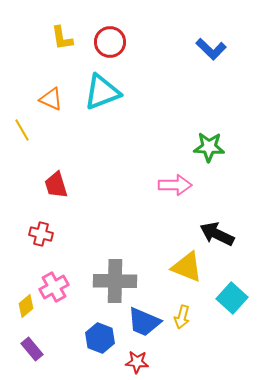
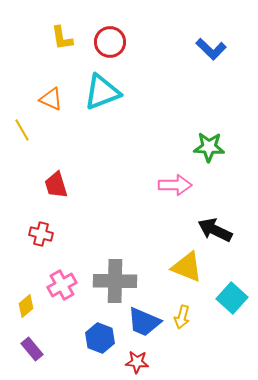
black arrow: moved 2 px left, 4 px up
pink cross: moved 8 px right, 2 px up
